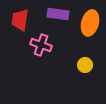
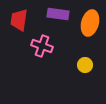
red trapezoid: moved 1 px left
pink cross: moved 1 px right, 1 px down
